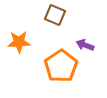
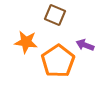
orange star: moved 7 px right; rotated 10 degrees clockwise
orange pentagon: moved 3 px left, 5 px up
